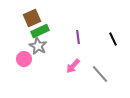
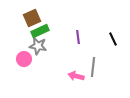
gray star: rotated 18 degrees counterclockwise
pink arrow: moved 3 px right, 10 px down; rotated 63 degrees clockwise
gray line: moved 7 px left, 7 px up; rotated 48 degrees clockwise
